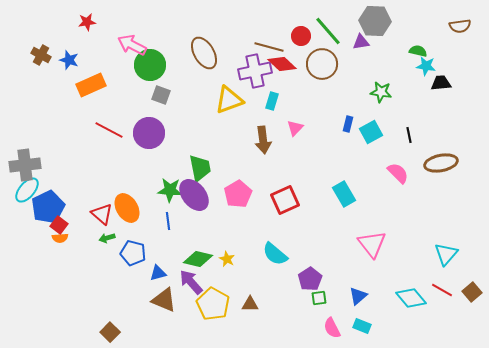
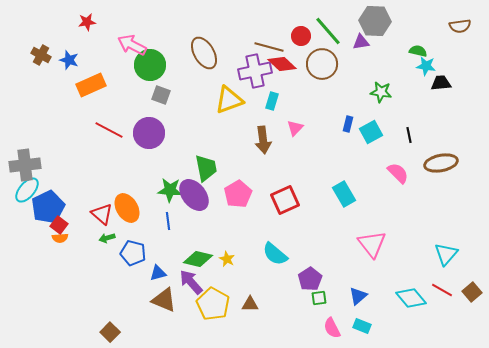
green trapezoid at (200, 168): moved 6 px right
